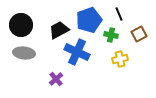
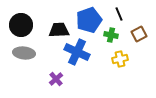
black trapezoid: rotated 25 degrees clockwise
